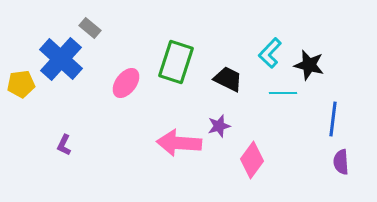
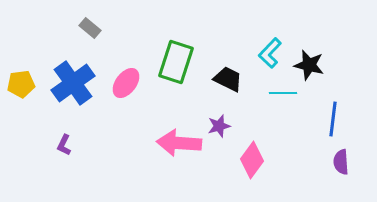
blue cross: moved 12 px right, 24 px down; rotated 12 degrees clockwise
